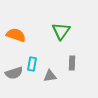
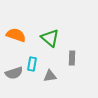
green triangle: moved 11 px left, 7 px down; rotated 24 degrees counterclockwise
gray rectangle: moved 5 px up
